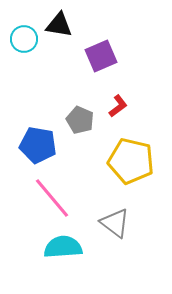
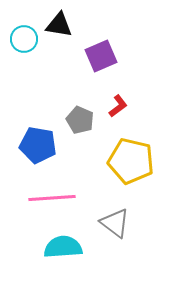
pink line: rotated 54 degrees counterclockwise
